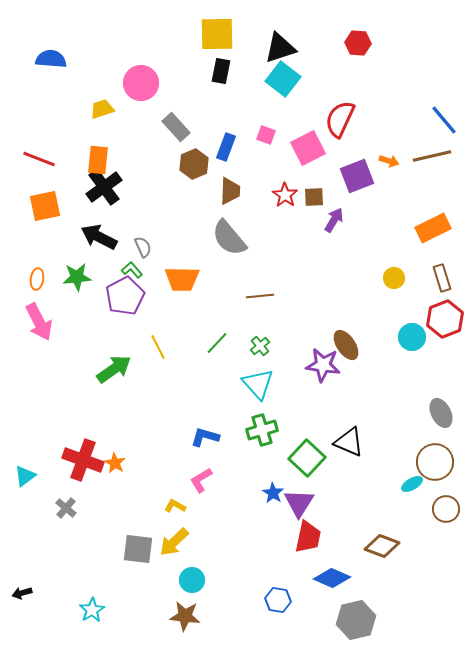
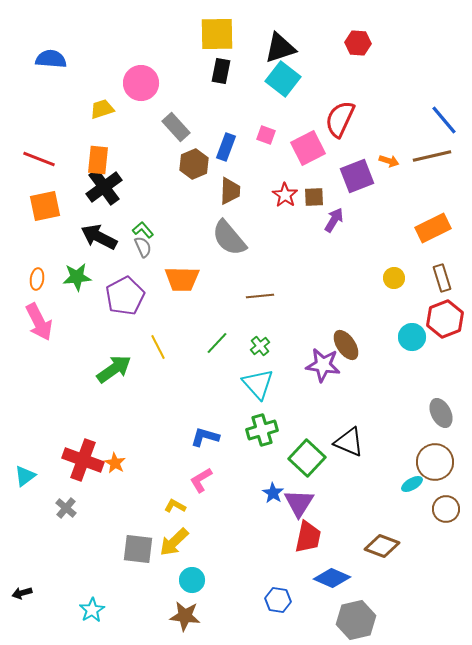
green L-shape at (132, 270): moved 11 px right, 40 px up
